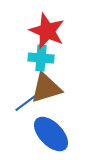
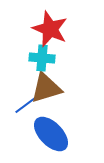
red star: moved 3 px right, 2 px up
cyan cross: moved 1 px right
blue line: moved 2 px down
